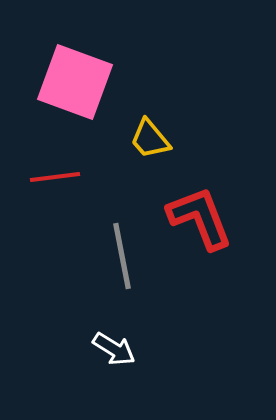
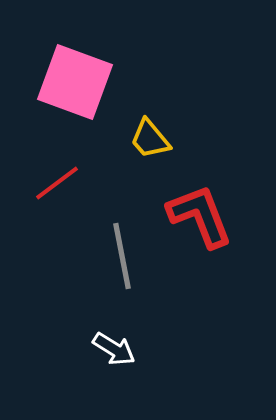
red line: moved 2 px right, 6 px down; rotated 30 degrees counterclockwise
red L-shape: moved 2 px up
